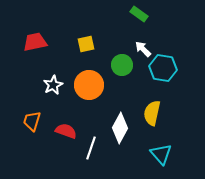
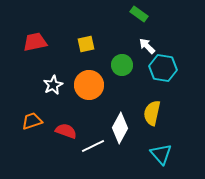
white arrow: moved 4 px right, 3 px up
orange trapezoid: rotated 55 degrees clockwise
white line: moved 2 px right, 2 px up; rotated 45 degrees clockwise
